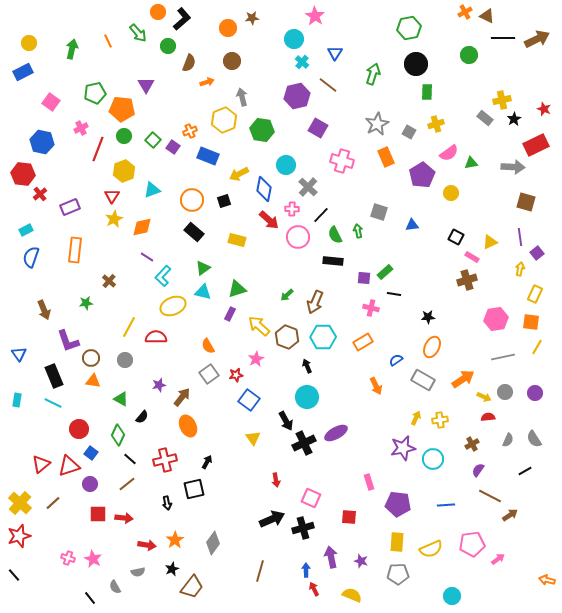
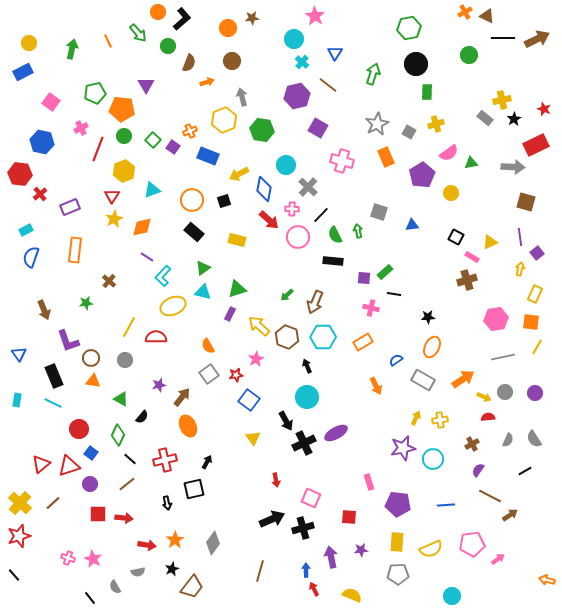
red hexagon at (23, 174): moved 3 px left
purple star at (361, 561): moved 11 px up; rotated 24 degrees counterclockwise
